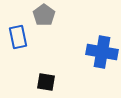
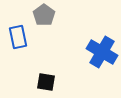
blue cross: rotated 20 degrees clockwise
